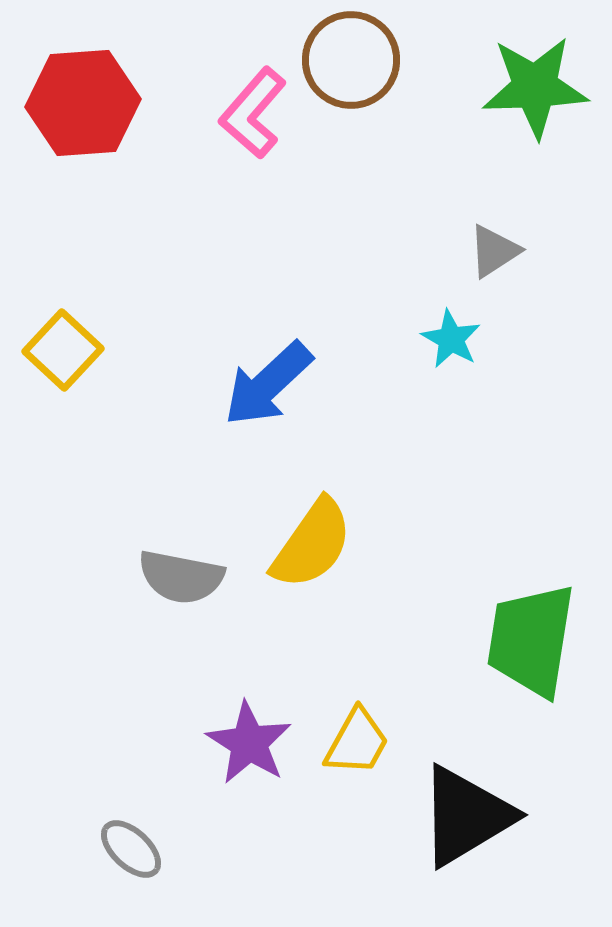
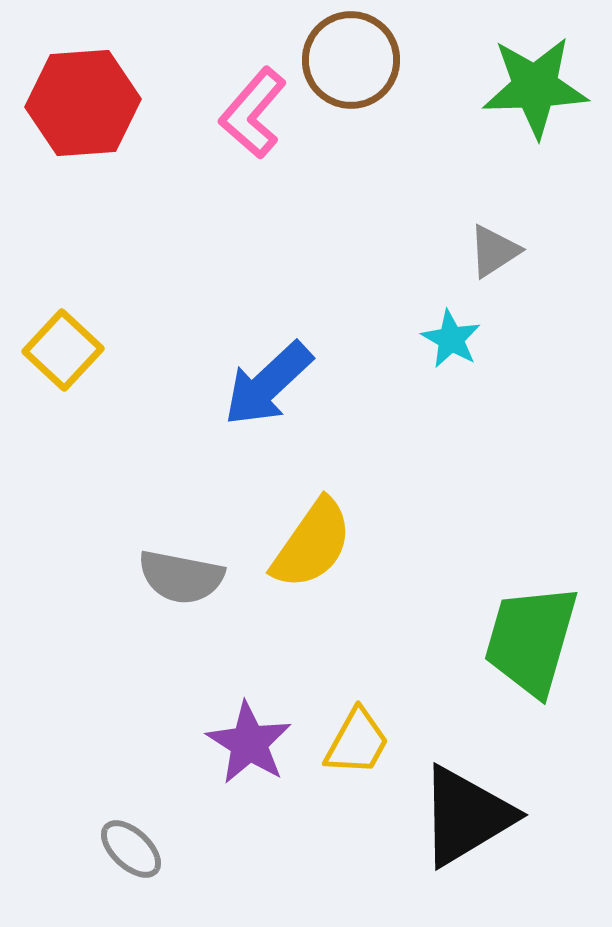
green trapezoid: rotated 7 degrees clockwise
